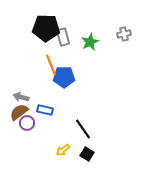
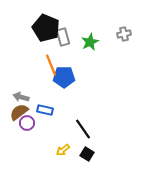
black pentagon: rotated 20 degrees clockwise
